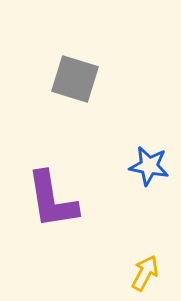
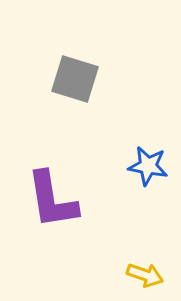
blue star: moved 1 px left
yellow arrow: moved 2 px down; rotated 81 degrees clockwise
